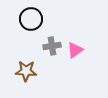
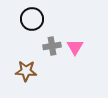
black circle: moved 1 px right
pink triangle: moved 3 px up; rotated 24 degrees counterclockwise
